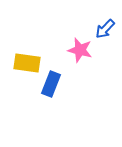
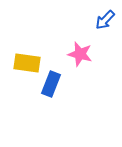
blue arrow: moved 9 px up
pink star: moved 4 px down
